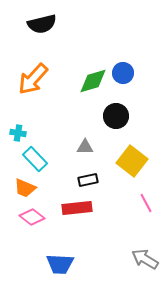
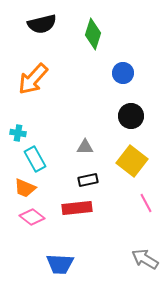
green diamond: moved 47 px up; rotated 56 degrees counterclockwise
black circle: moved 15 px right
cyan rectangle: rotated 15 degrees clockwise
